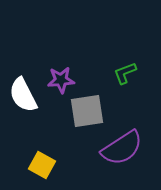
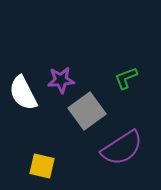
green L-shape: moved 1 px right, 5 px down
white semicircle: moved 2 px up
gray square: rotated 27 degrees counterclockwise
yellow square: moved 1 px down; rotated 16 degrees counterclockwise
